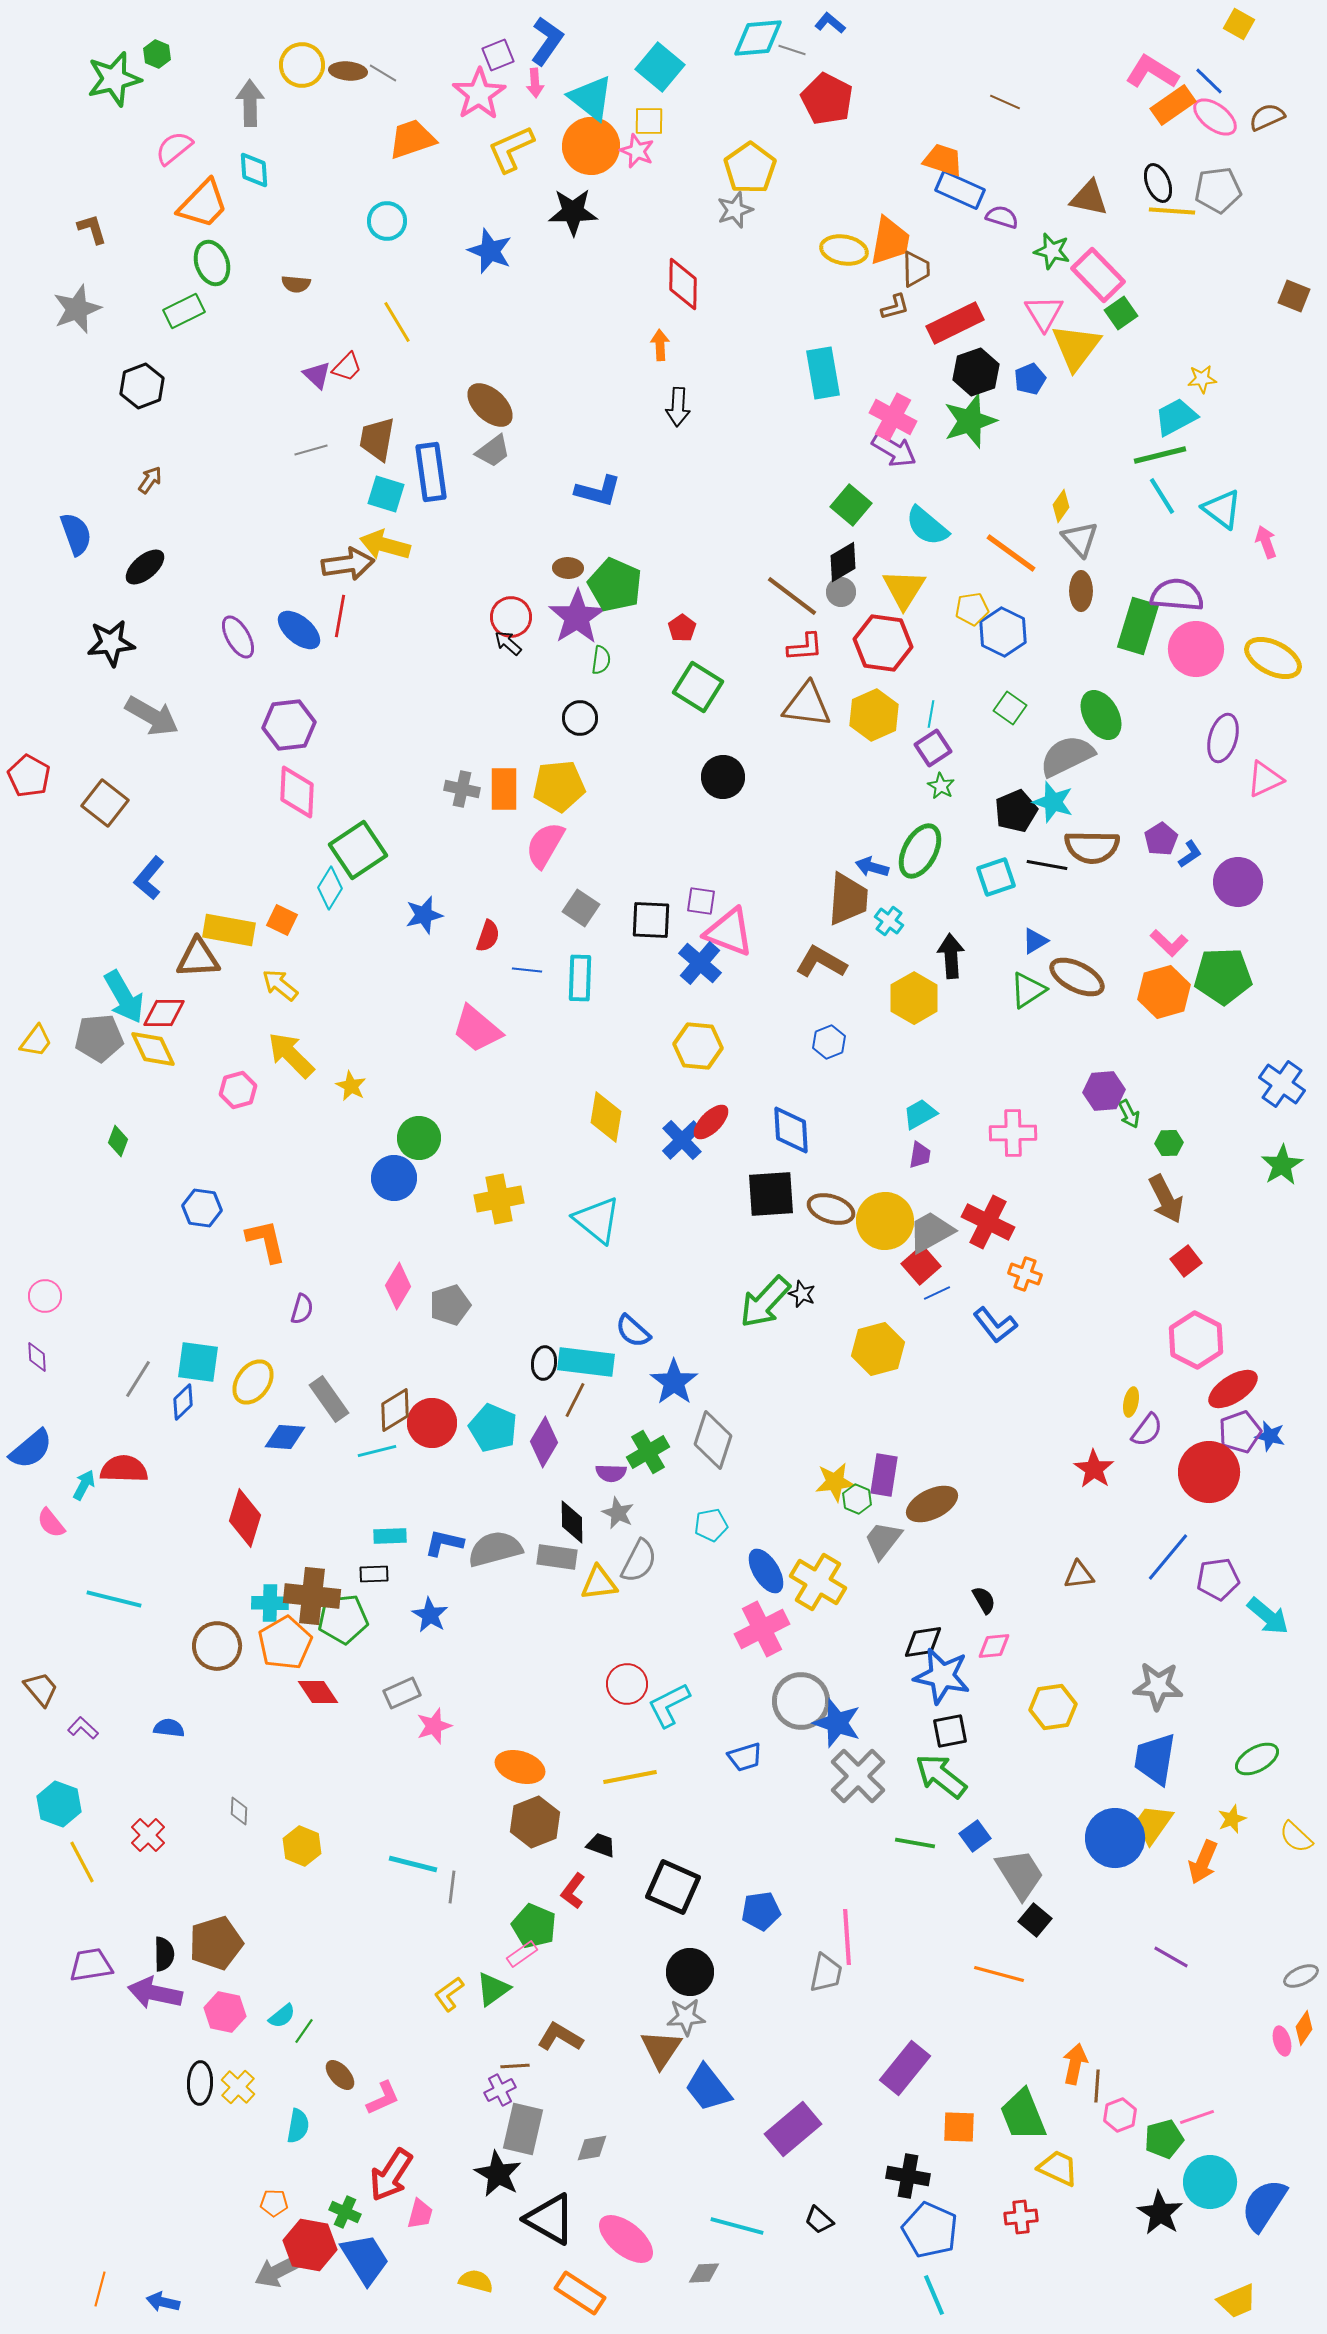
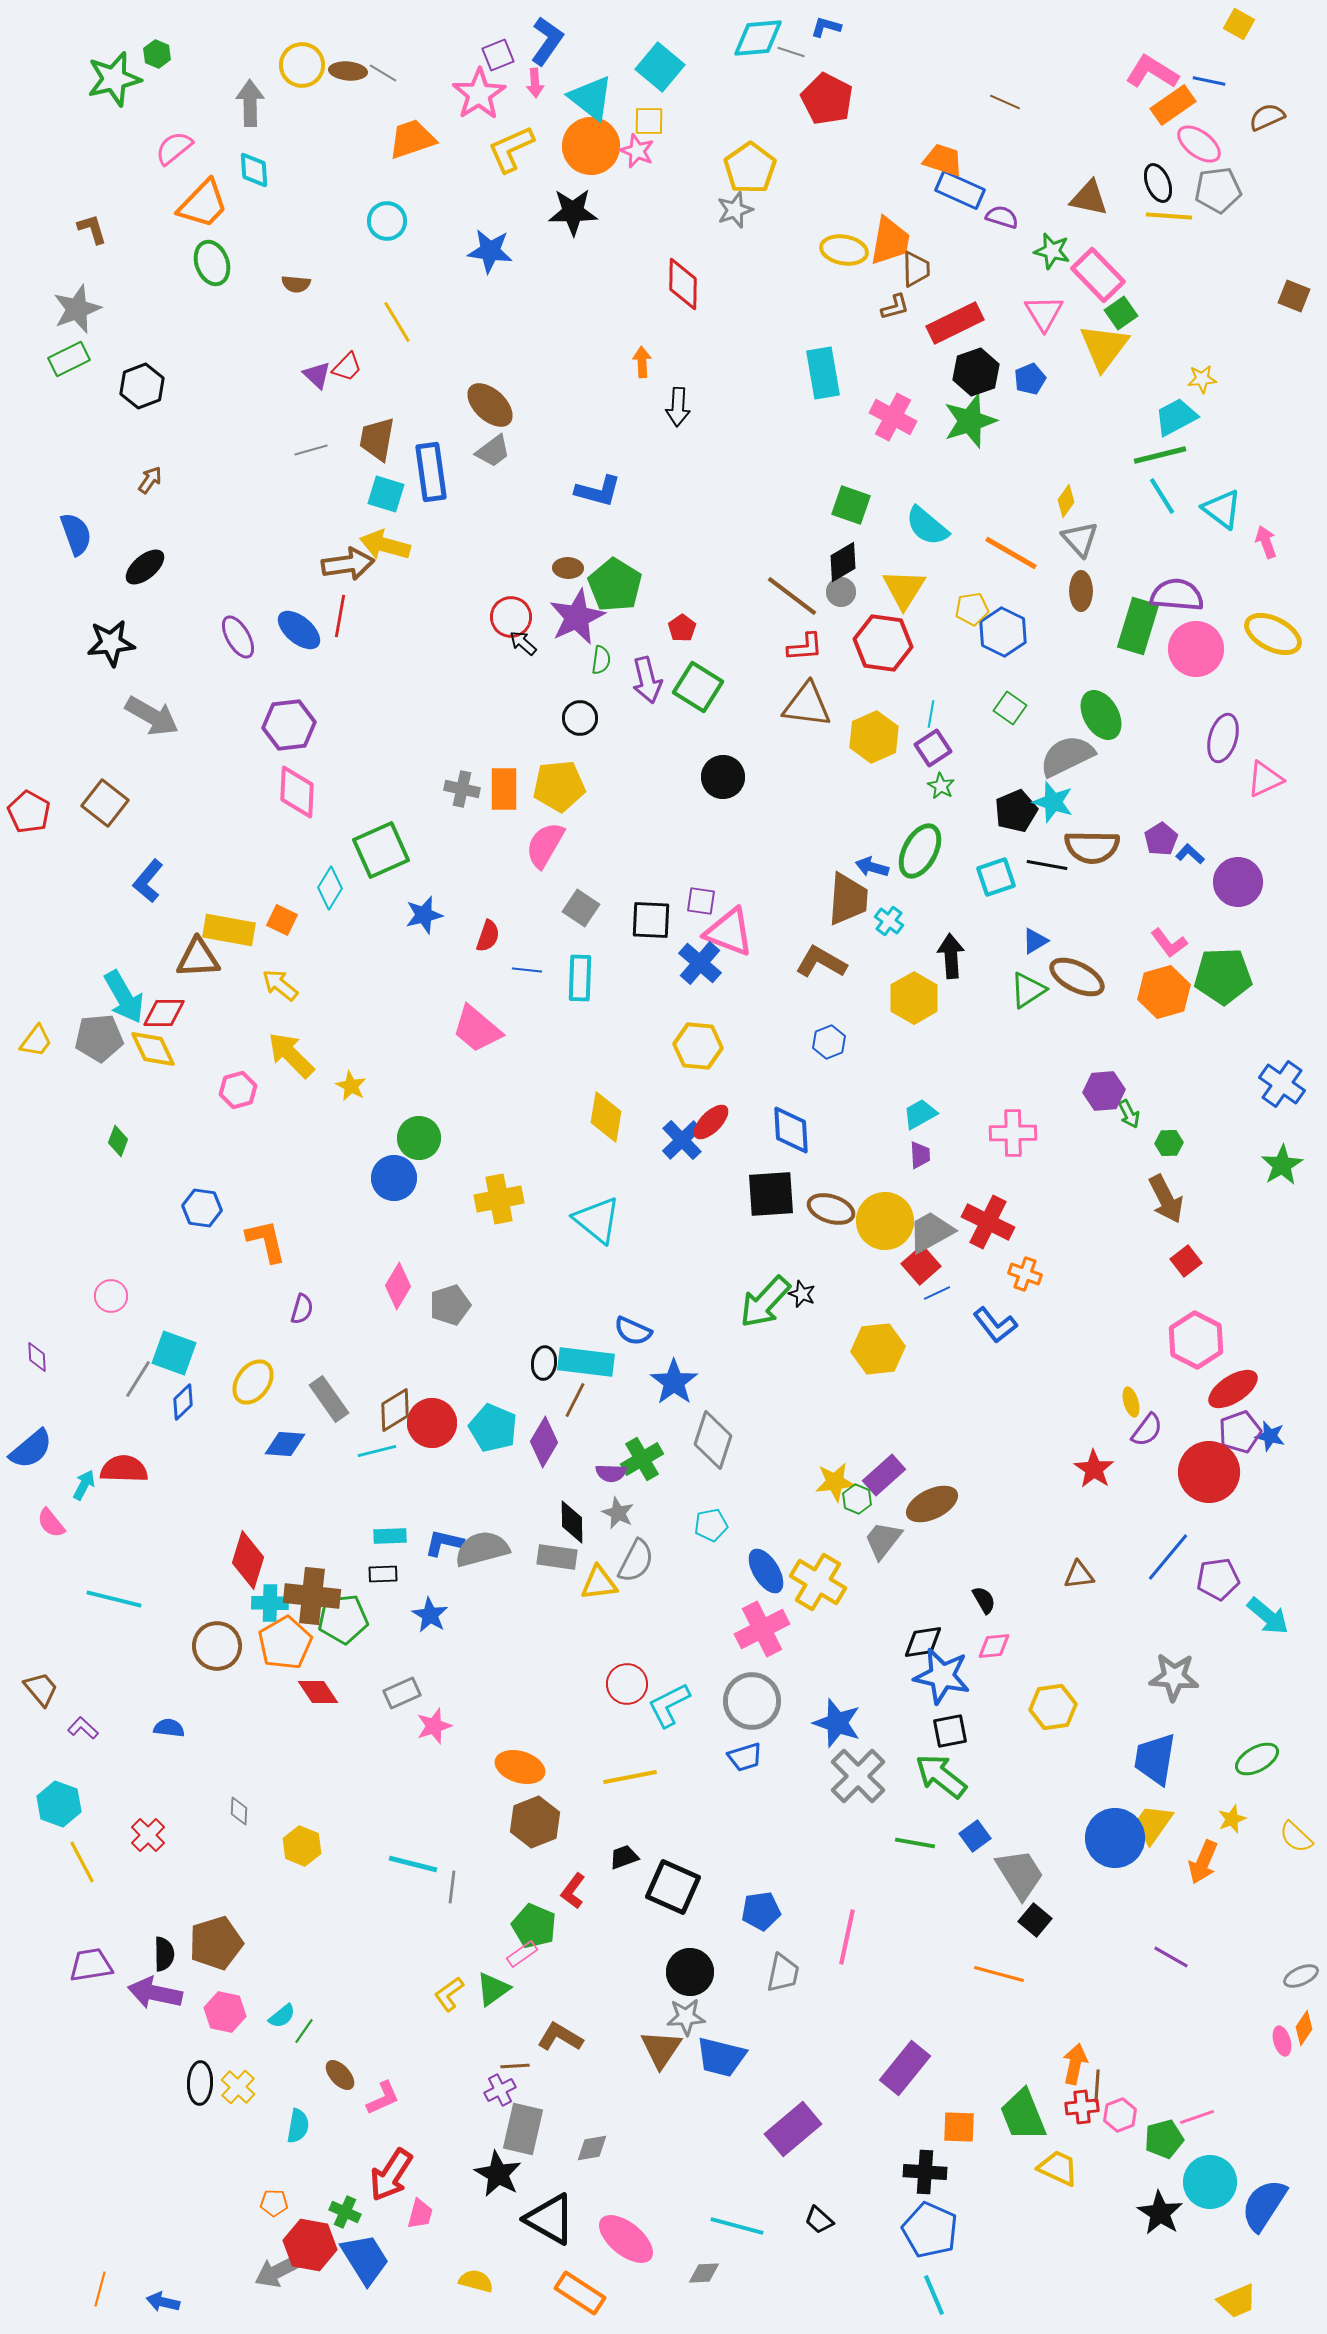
blue L-shape at (830, 23): moved 4 px left, 4 px down; rotated 24 degrees counterclockwise
gray line at (792, 50): moved 1 px left, 2 px down
blue line at (1209, 81): rotated 32 degrees counterclockwise
pink ellipse at (1215, 117): moved 16 px left, 27 px down
yellow line at (1172, 211): moved 3 px left, 5 px down
blue star at (490, 251): rotated 15 degrees counterclockwise
green rectangle at (184, 311): moved 115 px left, 48 px down
orange arrow at (660, 345): moved 18 px left, 17 px down
yellow triangle at (1076, 347): moved 28 px right
purple arrow at (894, 450): moved 247 px left, 230 px down; rotated 45 degrees clockwise
green square at (851, 505): rotated 21 degrees counterclockwise
yellow diamond at (1061, 506): moved 5 px right, 5 px up
orange line at (1011, 553): rotated 6 degrees counterclockwise
green pentagon at (615, 585): rotated 8 degrees clockwise
purple star at (577, 617): rotated 8 degrees clockwise
black arrow at (508, 643): moved 15 px right
yellow ellipse at (1273, 658): moved 24 px up
yellow hexagon at (874, 715): moved 22 px down
red pentagon at (29, 776): moved 36 px down
green square at (358, 850): moved 23 px right; rotated 10 degrees clockwise
blue L-shape at (1190, 854): rotated 104 degrees counterclockwise
blue L-shape at (149, 878): moved 1 px left, 3 px down
pink L-shape at (1169, 943): rotated 9 degrees clockwise
purple trapezoid at (920, 1155): rotated 12 degrees counterclockwise
pink circle at (45, 1296): moved 66 px right
blue semicircle at (633, 1331): rotated 18 degrees counterclockwise
yellow hexagon at (878, 1349): rotated 9 degrees clockwise
cyan square at (198, 1362): moved 24 px left, 9 px up; rotated 12 degrees clockwise
yellow ellipse at (1131, 1402): rotated 28 degrees counterclockwise
blue diamond at (285, 1437): moved 7 px down
green cross at (648, 1452): moved 6 px left, 7 px down
purple rectangle at (884, 1475): rotated 39 degrees clockwise
red diamond at (245, 1518): moved 3 px right, 42 px down
gray semicircle at (495, 1549): moved 13 px left
gray semicircle at (639, 1561): moved 3 px left
black rectangle at (374, 1574): moved 9 px right
gray star at (1158, 1686): moved 16 px right, 9 px up
gray circle at (801, 1701): moved 49 px left
black trapezoid at (601, 1845): moved 23 px right, 12 px down; rotated 40 degrees counterclockwise
pink line at (847, 1937): rotated 16 degrees clockwise
gray trapezoid at (826, 1973): moved 43 px left
blue trapezoid at (708, 2088): moved 13 px right, 31 px up; rotated 38 degrees counterclockwise
black cross at (908, 2176): moved 17 px right, 4 px up; rotated 6 degrees counterclockwise
red cross at (1021, 2217): moved 61 px right, 110 px up
